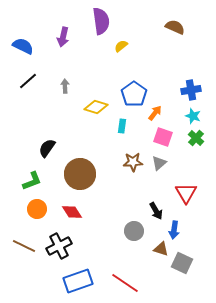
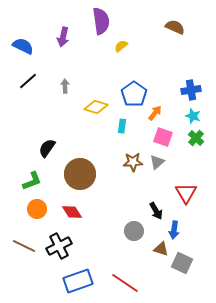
gray triangle: moved 2 px left, 1 px up
